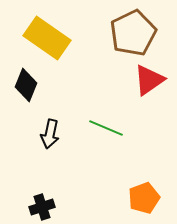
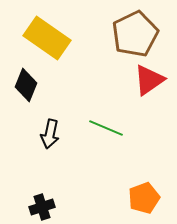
brown pentagon: moved 2 px right, 1 px down
